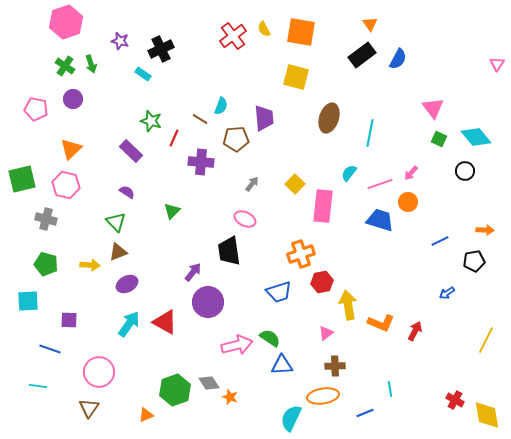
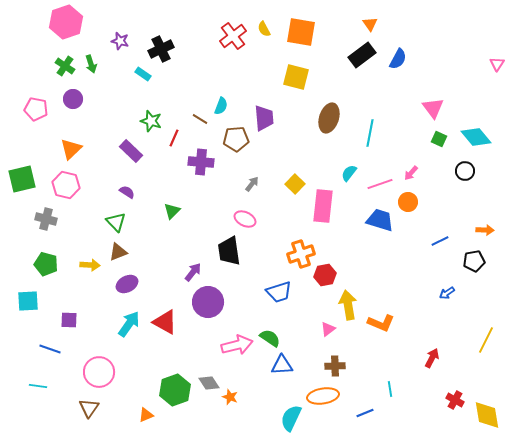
red hexagon at (322, 282): moved 3 px right, 7 px up
red arrow at (415, 331): moved 17 px right, 27 px down
pink triangle at (326, 333): moved 2 px right, 4 px up
